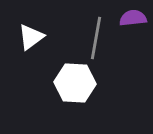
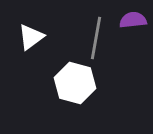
purple semicircle: moved 2 px down
white hexagon: rotated 12 degrees clockwise
